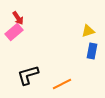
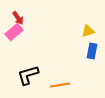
orange line: moved 2 px left, 1 px down; rotated 18 degrees clockwise
